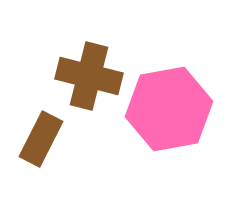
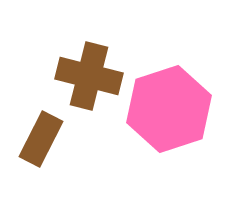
pink hexagon: rotated 8 degrees counterclockwise
